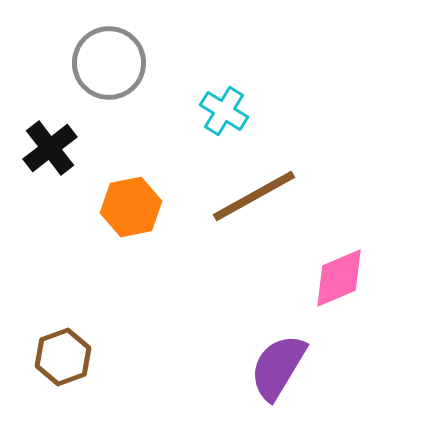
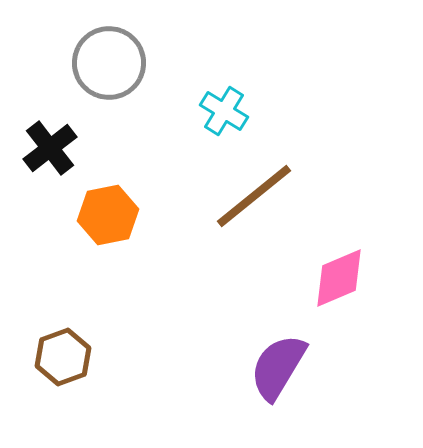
brown line: rotated 10 degrees counterclockwise
orange hexagon: moved 23 px left, 8 px down
